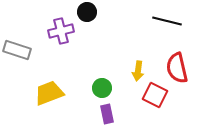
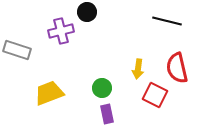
yellow arrow: moved 2 px up
